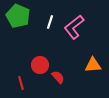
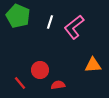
red circle: moved 5 px down
red semicircle: moved 8 px down; rotated 56 degrees counterclockwise
red line: moved 1 px left; rotated 24 degrees counterclockwise
